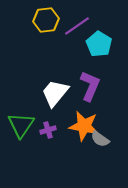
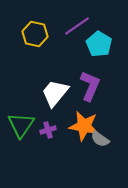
yellow hexagon: moved 11 px left, 14 px down; rotated 20 degrees clockwise
